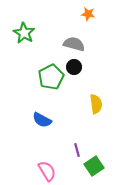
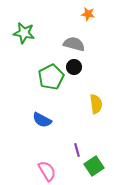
green star: rotated 20 degrees counterclockwise
